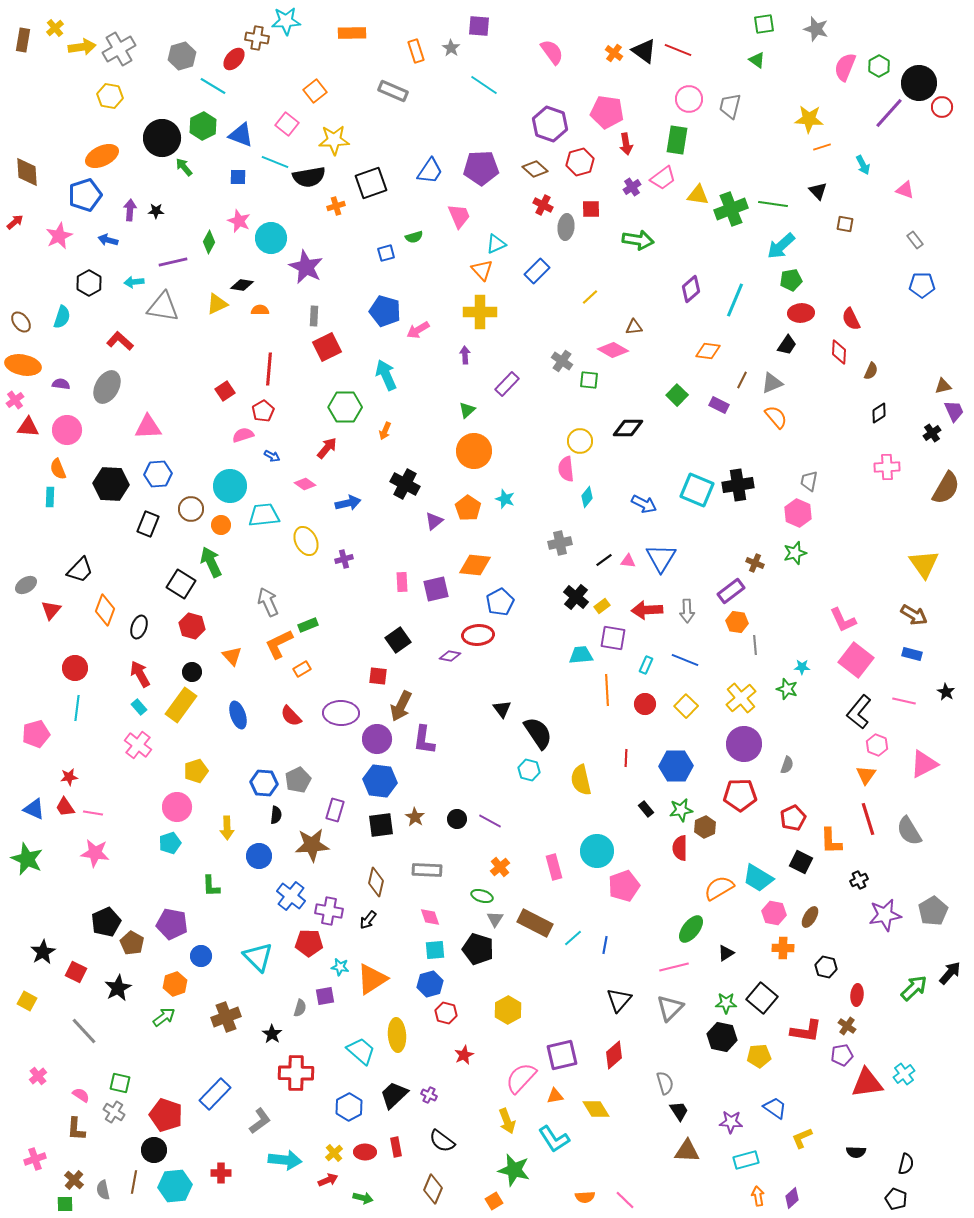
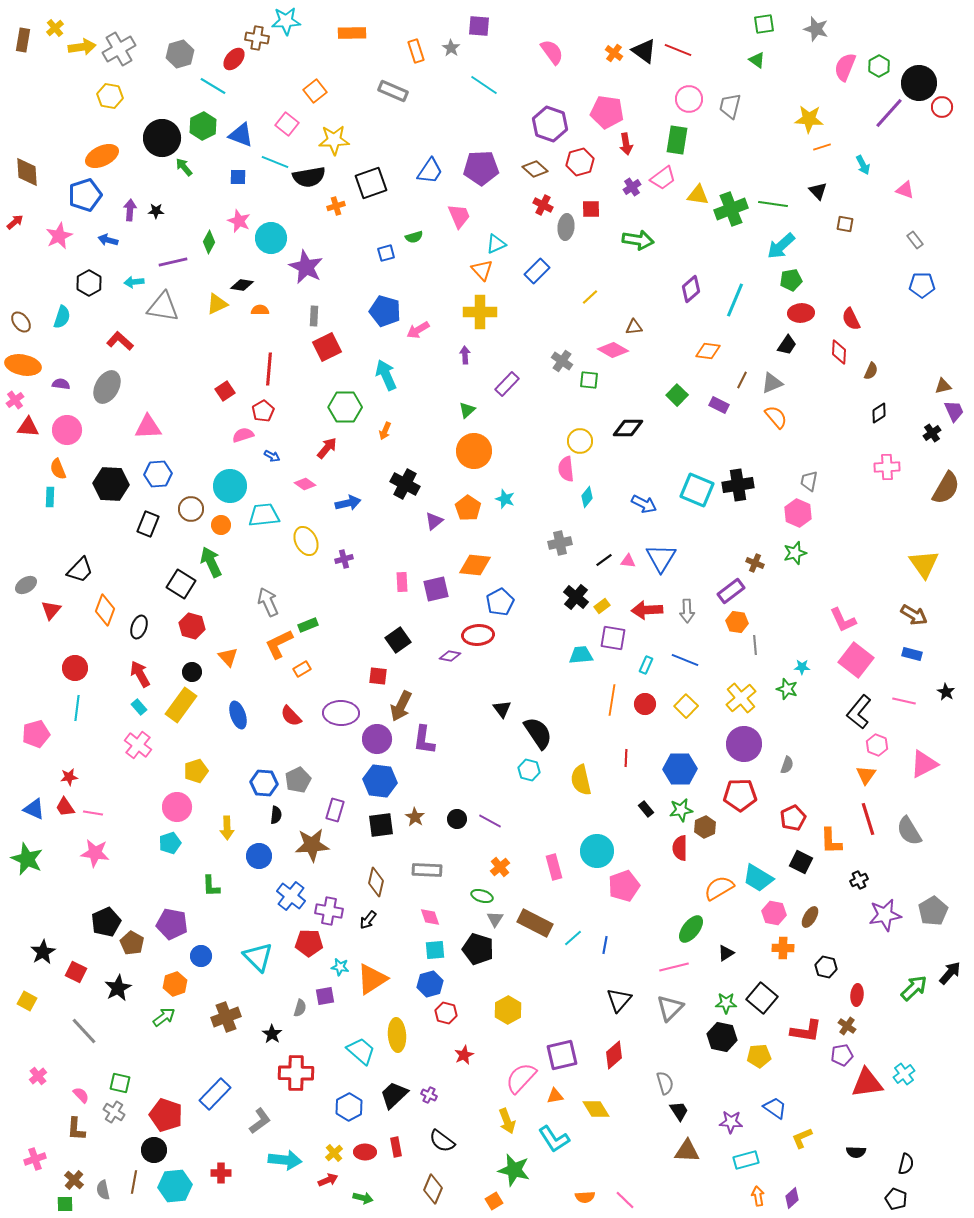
gray hexagon at (182, 56): moved 2 px left, 2 px up
orange triangle at (232, 656): moved 4 px left, 1 px down
orange line at (607, 690): moved 5 px right, 10 px down; rotated 12 degrees clockwise
blue hexagon at (676, 766): moved 4 px right, 3 px down
pink semicircle at (81, 1095): rotated 12 degrees clockwise
